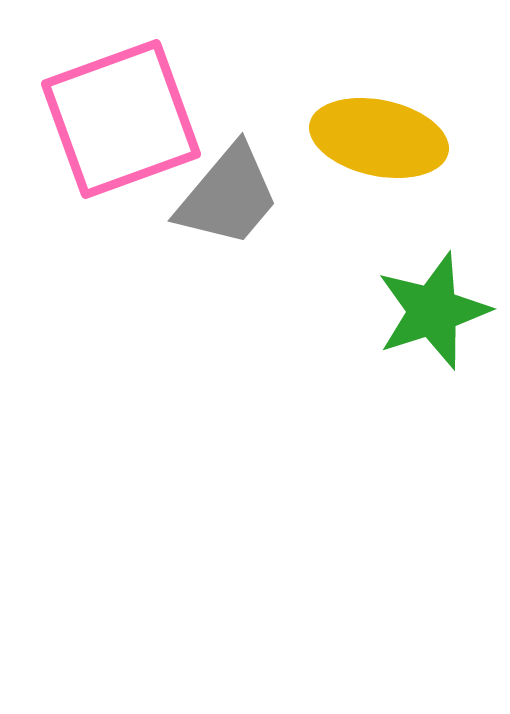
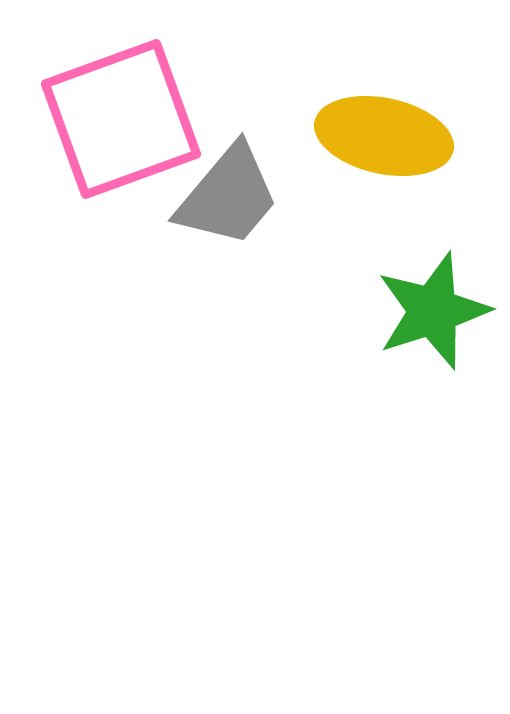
yellow ellipse: moved 5 px right, 2 px up
